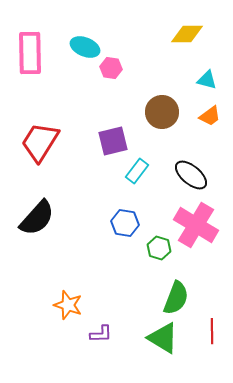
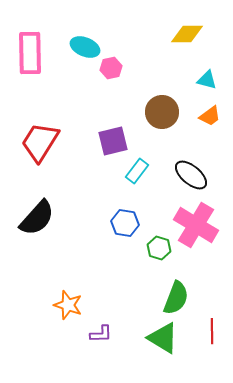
pink hexagon: rotated 20 degrees counterclockwise
